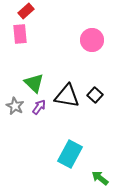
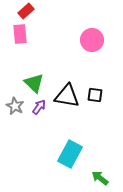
black square: rotated 35 degrees counterclockwise
